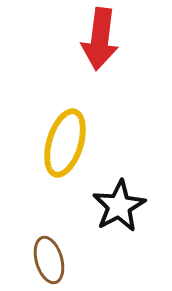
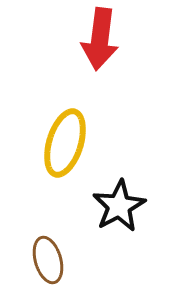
brown ellipse: moved 1 px left
